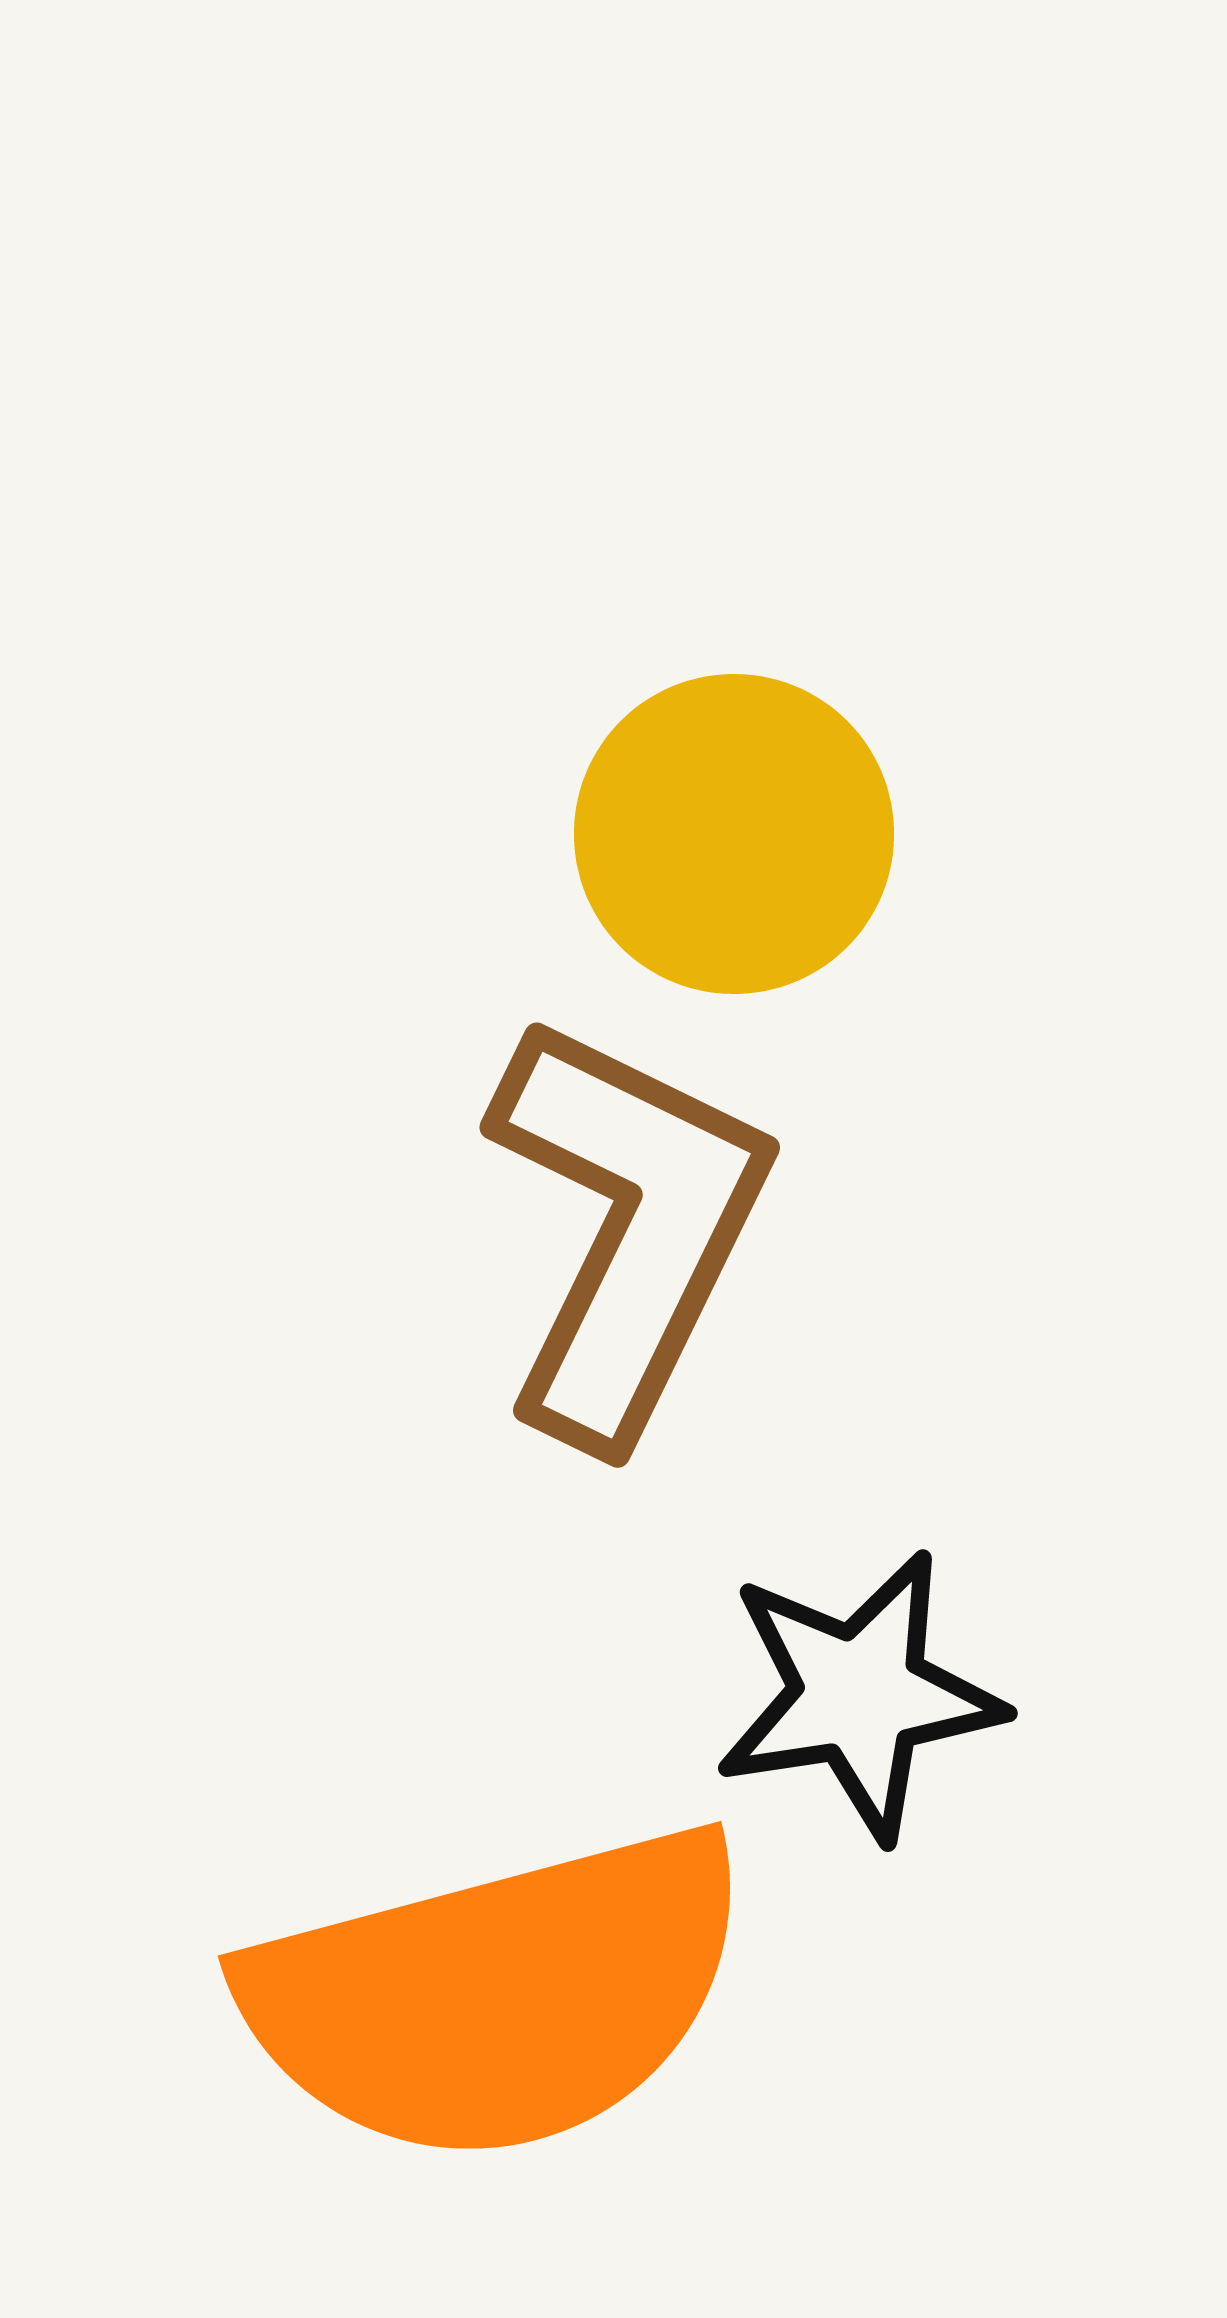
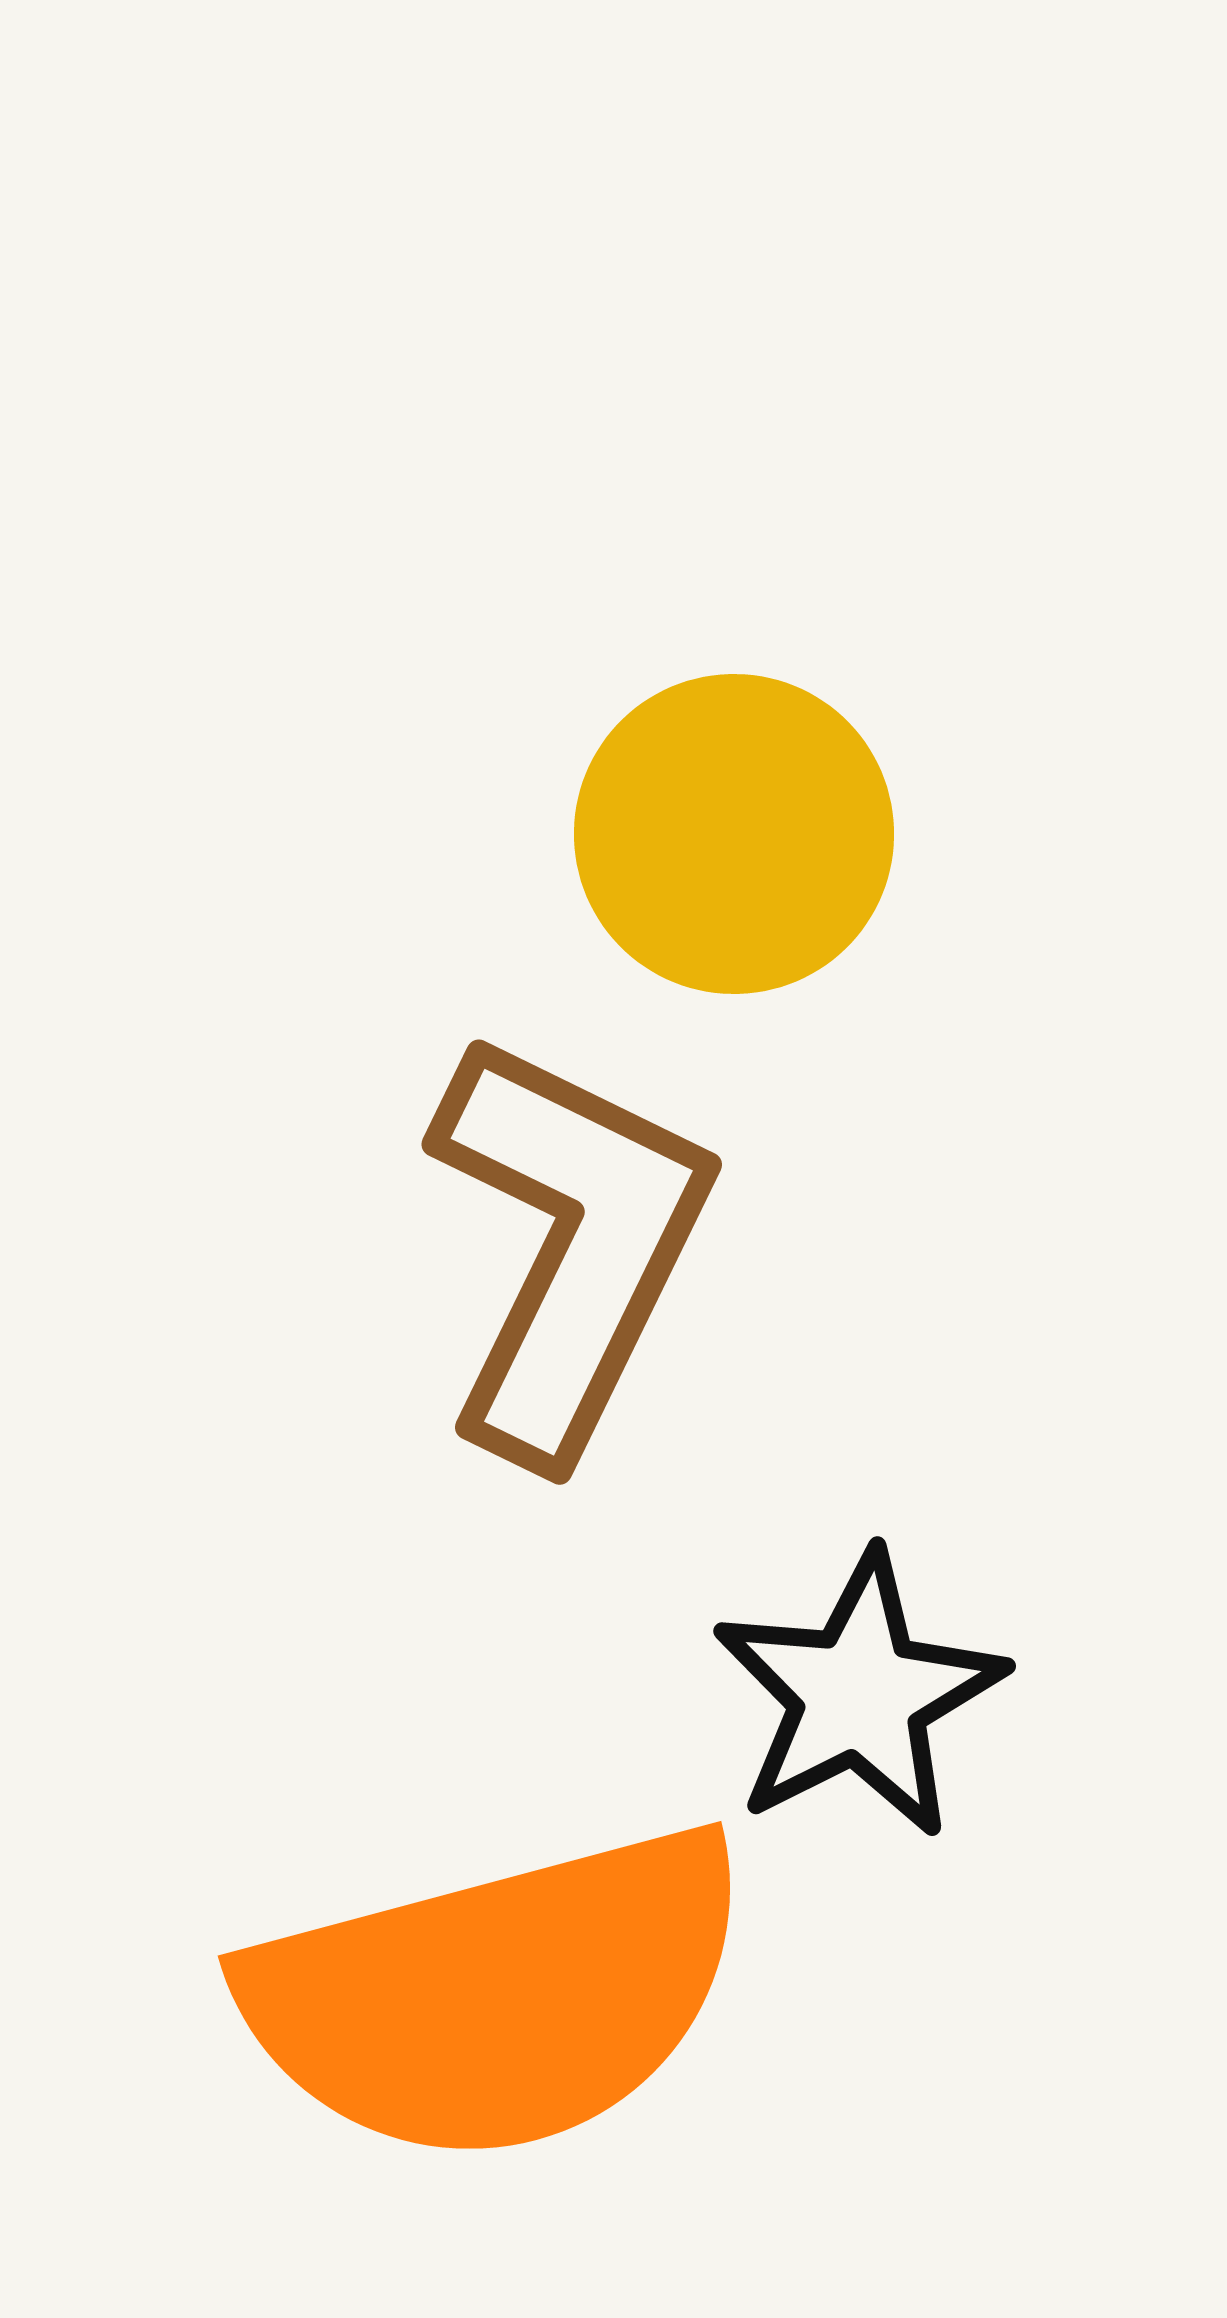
brown L-shape: moved 58 px left, 17 px down
black star: rotated 18 degrees counterclockwise
